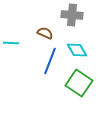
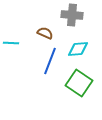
cyan diamond: moved 1 px right, 1 px up; rotated 65 degrees counterclockwise
